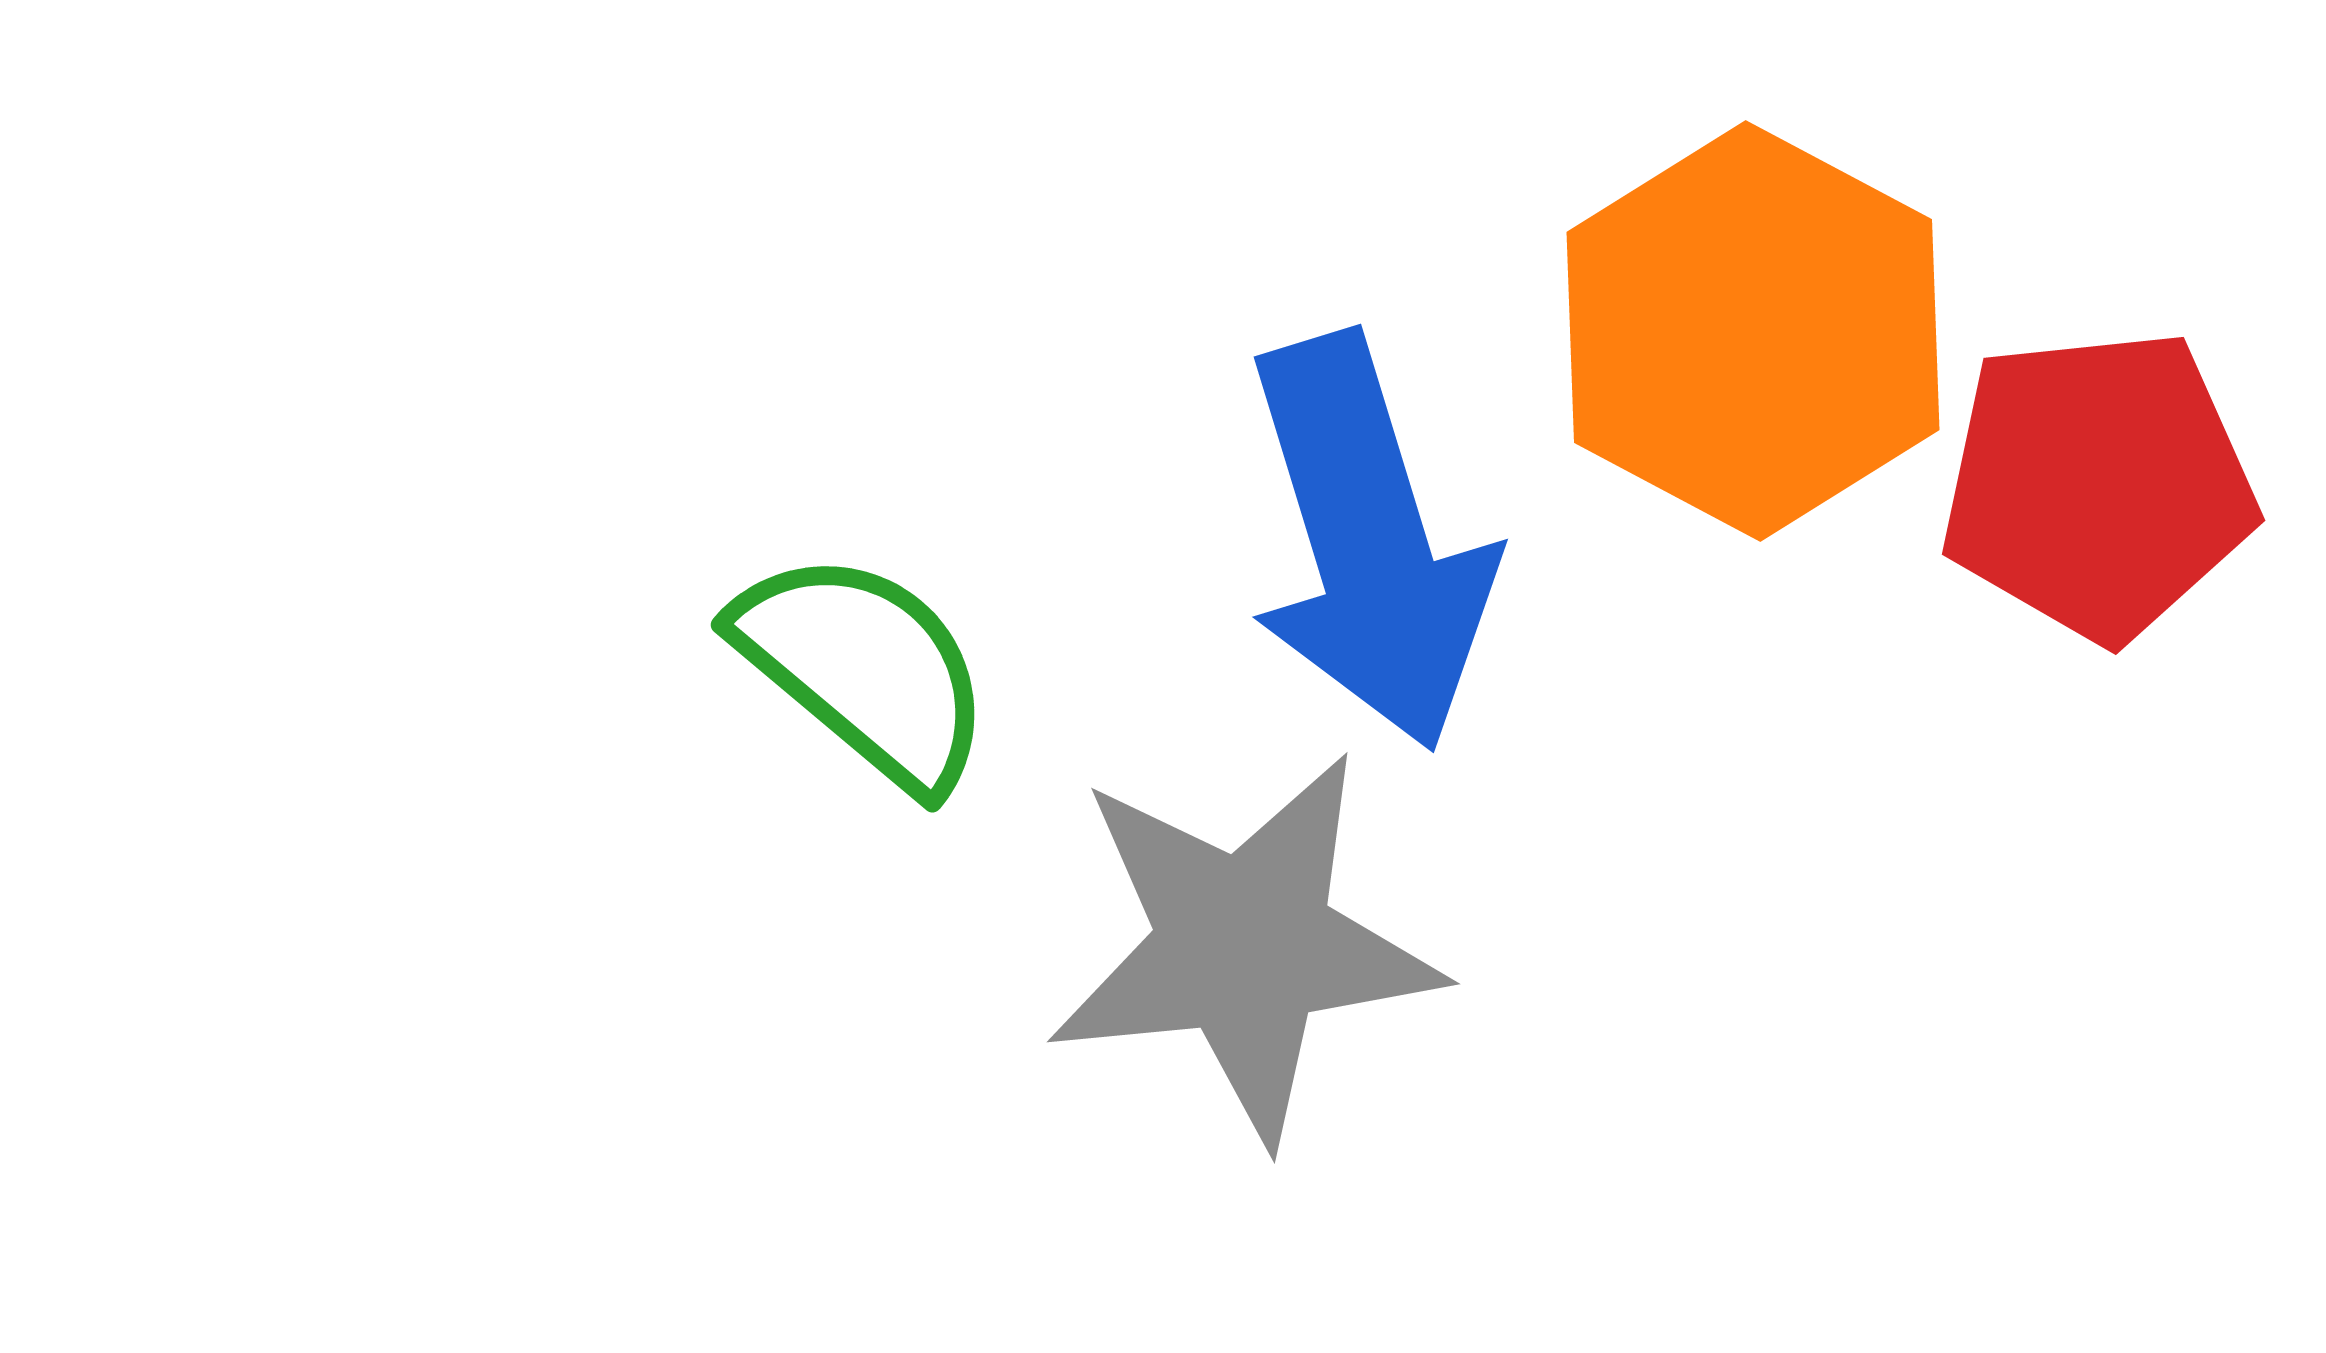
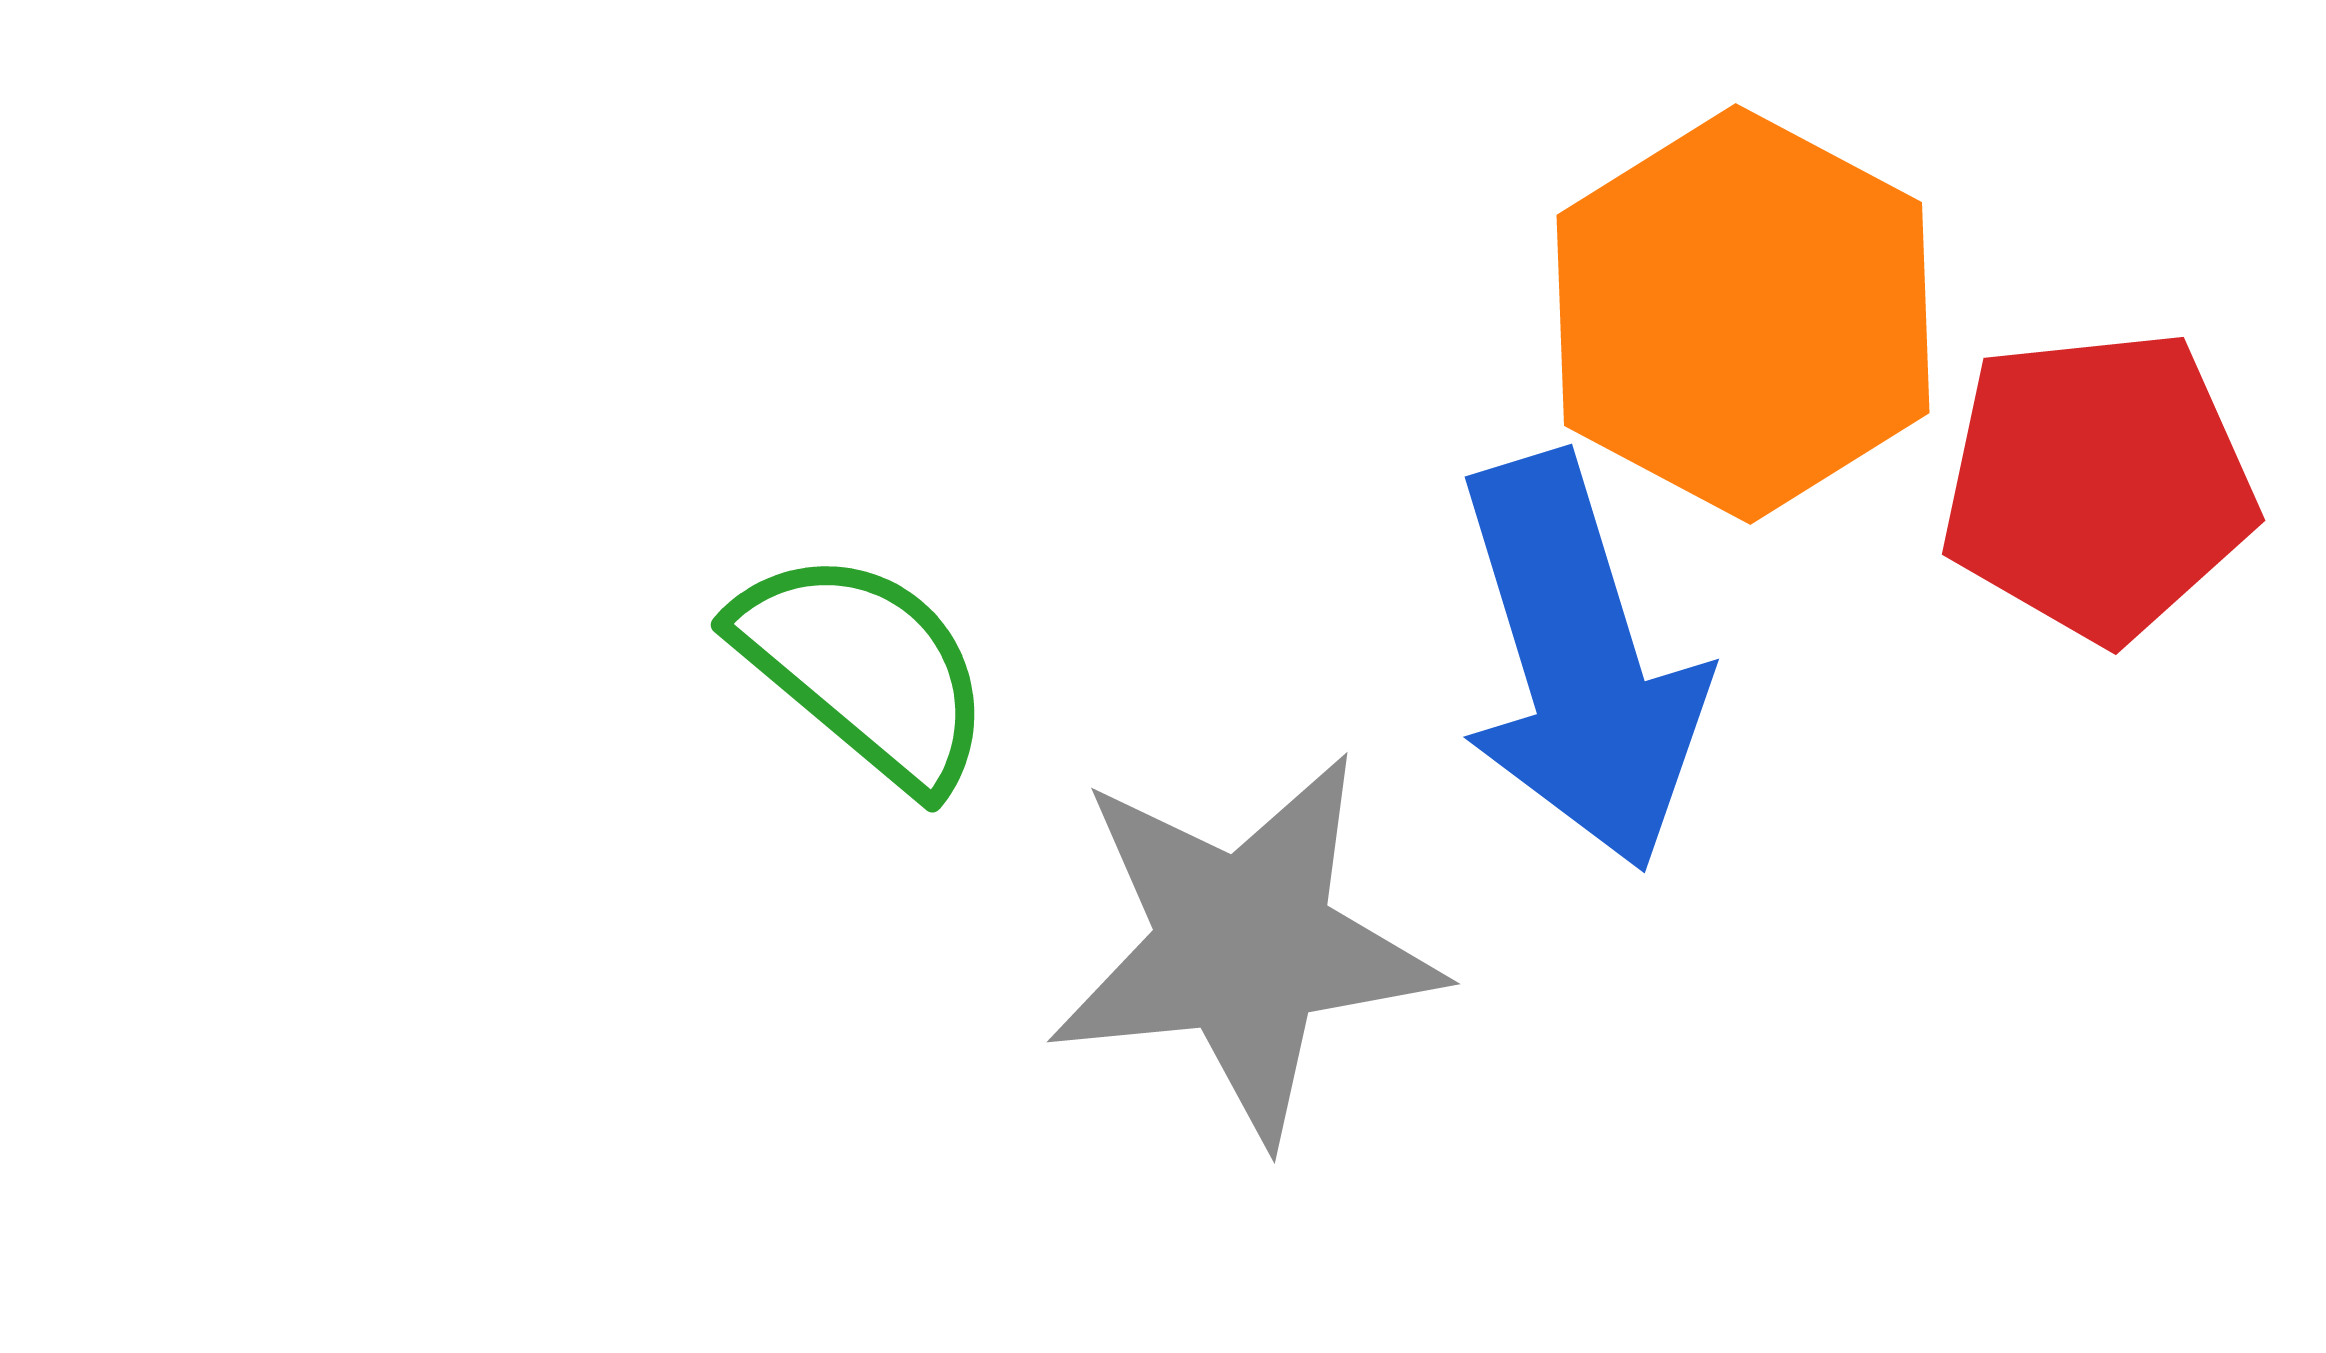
orange hexagon: moved 10 px left, 17 px up
blue arrow: moved 211 px right, 120 px down
